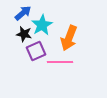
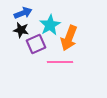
blue arrow: rotated 18 degrees clockwise
cyan star: moved 8 px right
black star: moved 3 px left, 4 px up
purple square: moved 7 px up
